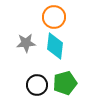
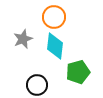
gray star: moved 3 px left, 4 px up; rotated 18 degrees counterclockwise
green pentagon: moved 13 px right, 11 px up
